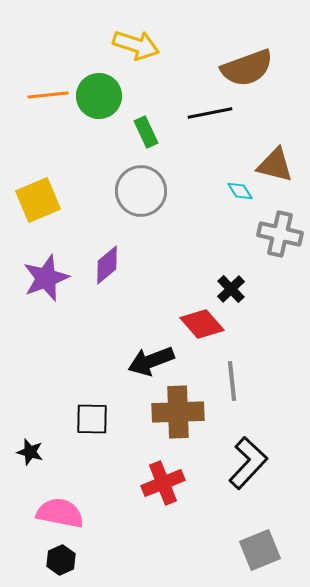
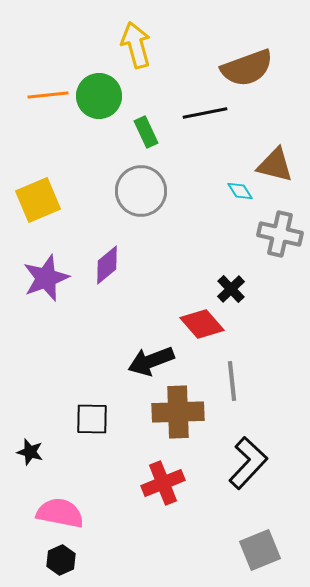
yellow arrow: rotated 123 degrees counterclockwise
black line: moved 5 px left
